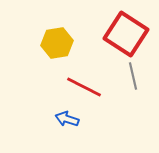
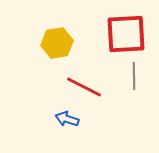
red square: rotated 36 degrees counterclockwise
gray line: moved 1 px right; rotated 12 degrees clockwise
